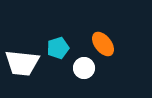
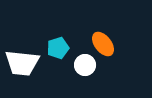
white circle: moved 1 px right, 3 px up
